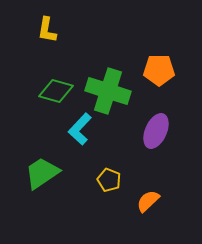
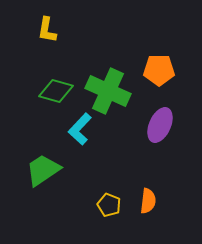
green cross: rotated 6 degrees clockwise
purple ellipse: moved 4 px right, 6 px up
green trapezoid: moved 1 px right, 3 px up
yellow pentagon: moved 25 px down
orange semicircle: rotated 140 degrees clockwise
